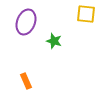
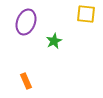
green star: rotated 28 degrees clockwise
